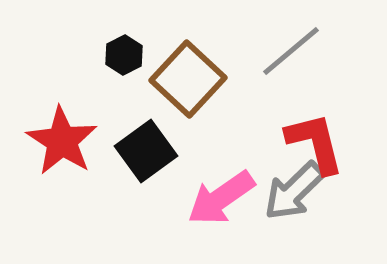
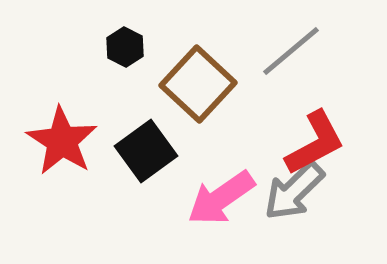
black hexagon: moved 1 px right, 8 px up; rotated 6 degrees counterclockwise
brown square: moved 10 px right, 5 px down
red L-shape: rotated 76 degrees clockwise
